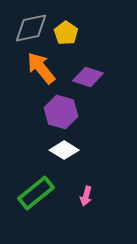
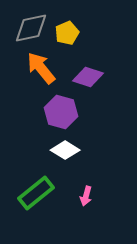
yellow pentagon: moved 1 px right; rotated 15 degrees clockwise
white diamond: moved 1 px right
